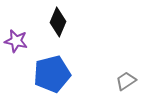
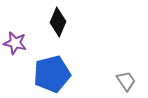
purple star: moved 1 px left, 2 px down
gray trapezoid: rotated 90 degrees clockwise
